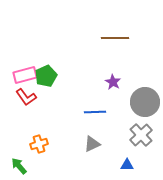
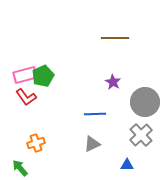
green pentagon: moved 3 px left
blue line: moved 2 px down
orange cross: moved 3 px left, 1 px up
green arrow: moved 1 px right, 2 px down
